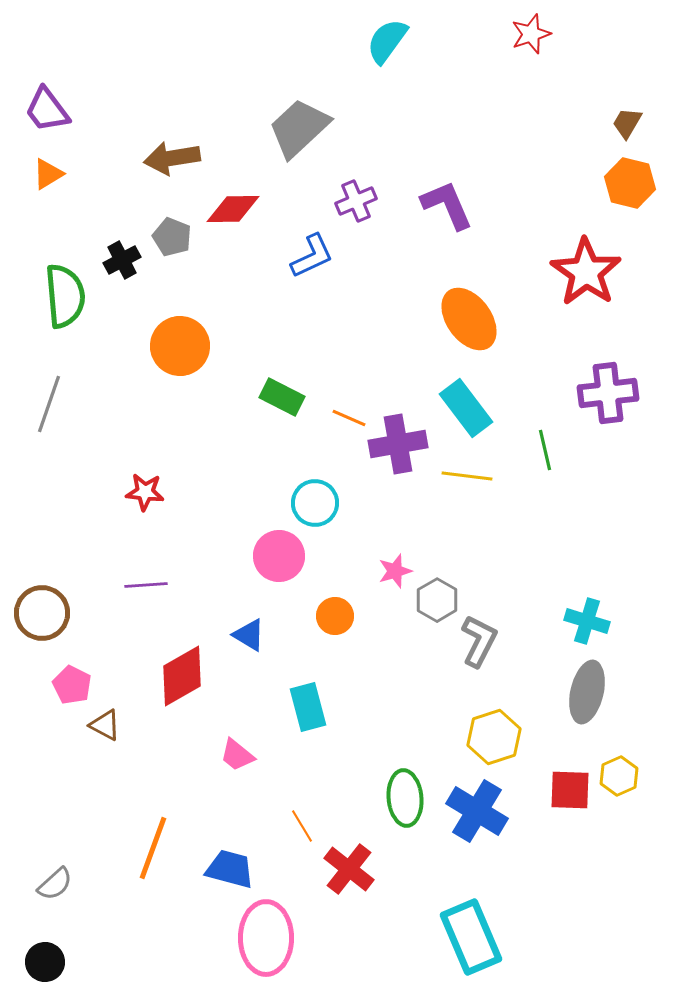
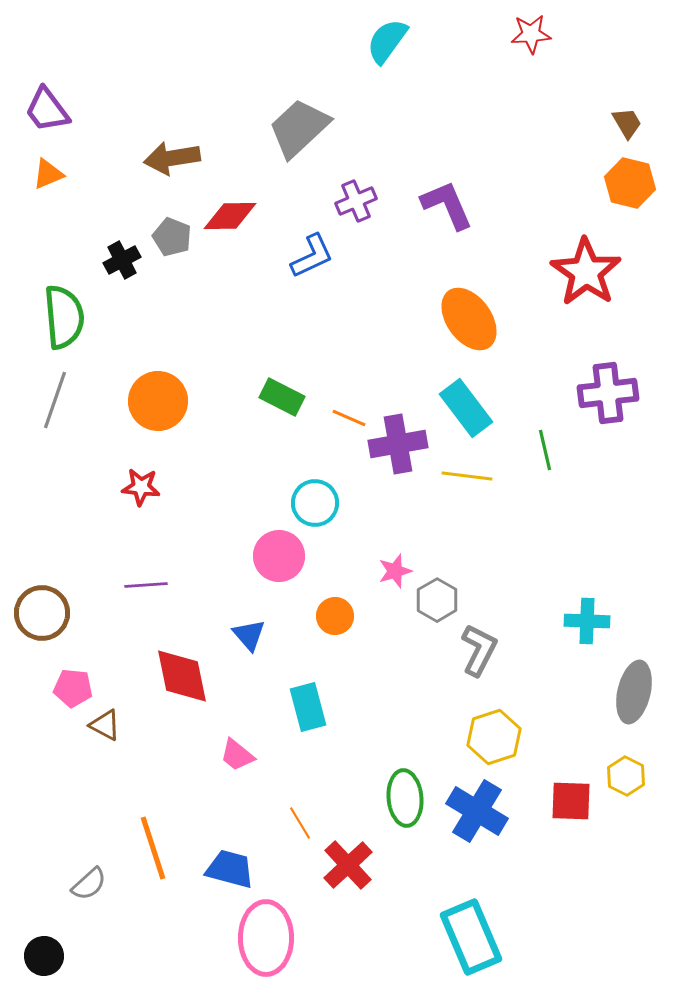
red star at (531, 34): rotated 15 degrees clockwise
brown trapezoid at (627, 123): rotated 120 degrees clockwise
orange triangle at (48, 174): rotated 8 degrees clockwise
red diamond at (233, 209): moved 3 px left, 7 px down
green semicircle at (65, 296): moved 1 px left, 21 px down
orange circle at (180, 346): moved 22 px left, 55 px down
gray line at (49, 404): moved 6 px right, 4 px up
red star at (145, 492): moved 4 px left, 5 px up
cyan cross at (587, 621): rotated 15 degrees counterclockwise
blue triangle at (249, 635): rotated 18 degrees clockwise
gray L-shape at (479, 641): moved 9 px down
red diamond at (182, 676): rotated 72 degrees counterclockwise
pink pentagon at (72, 685): moved 1 px right, 3 px down; rotated 21 degrees counterclockwise
gray ellipse at (587, 692): moved 47 px right
yellow hexagon at (619, 776): moved 7 px right; rotated 9 degrees counterclockwise
red square at (570, 790): moved 1 px right, 11 px down
orange line at (302, 826): moved 2 px left, 3 px up
orange line at (153, 848): rotated 38 degrees counterclockwise
red cross at (349, 869): moved 1 px left, 4 px up; rotated 9 degrees clockwise
gray semicircle at (55, 884): moved 34 px right
black circle at (45, 962): moved 1 px left, 6 px up
